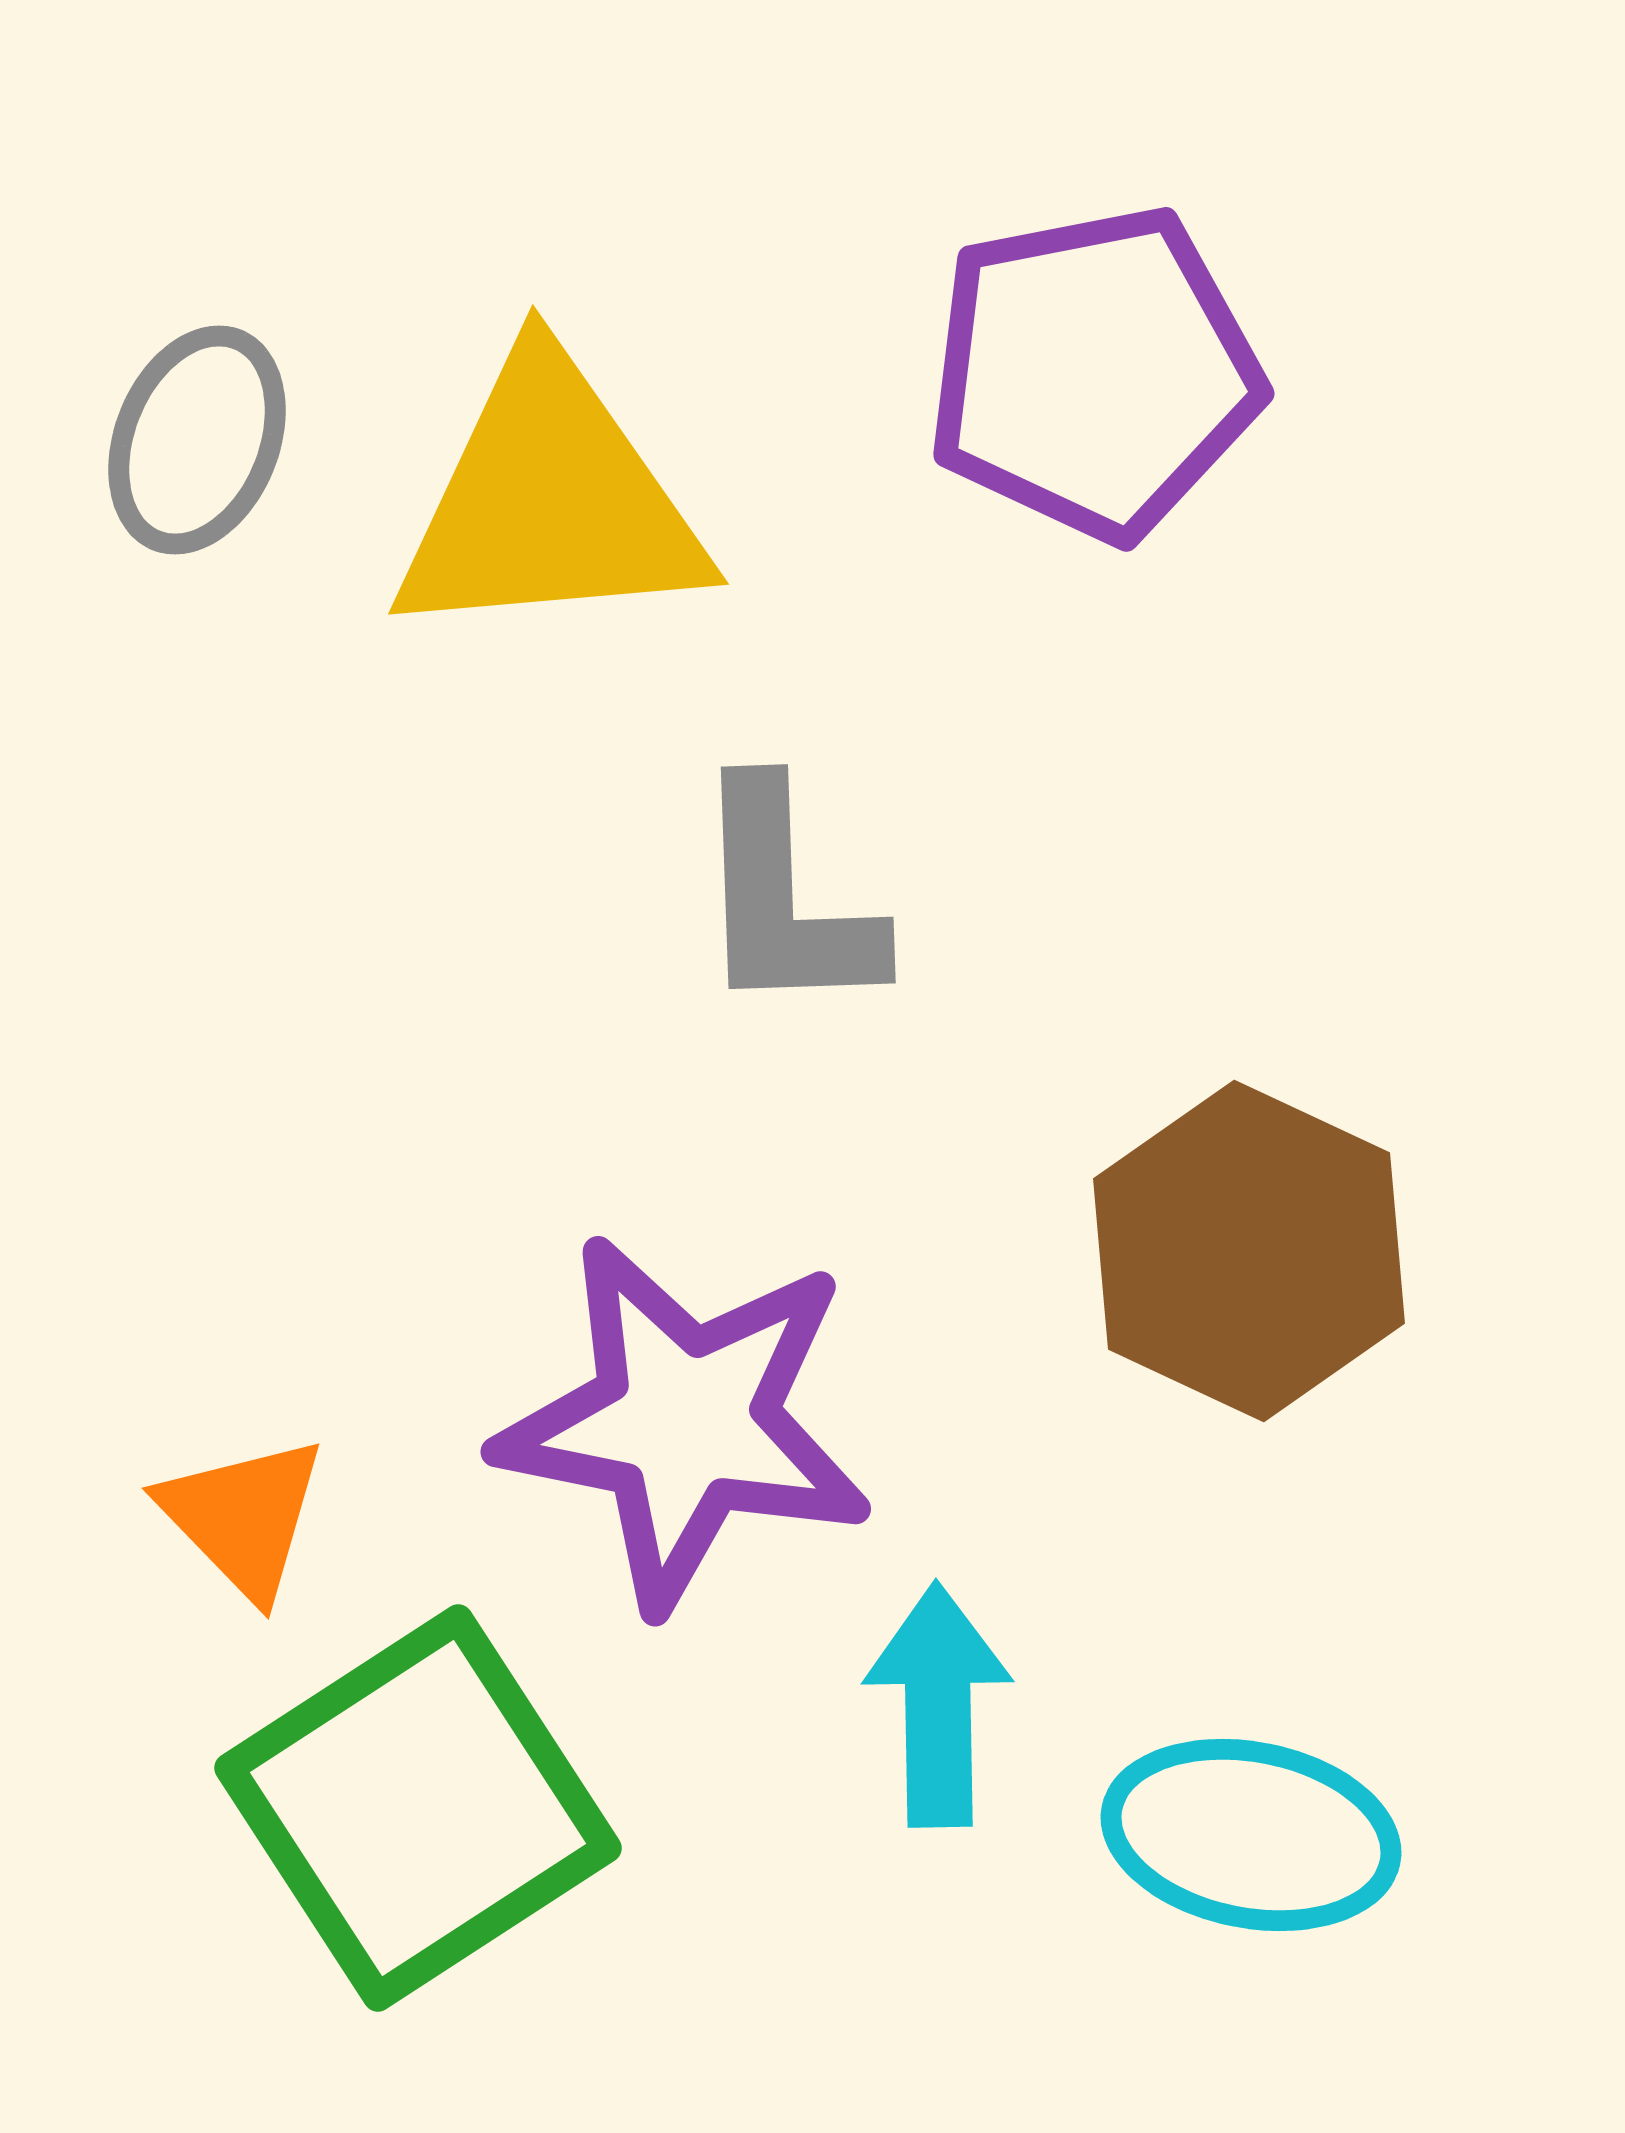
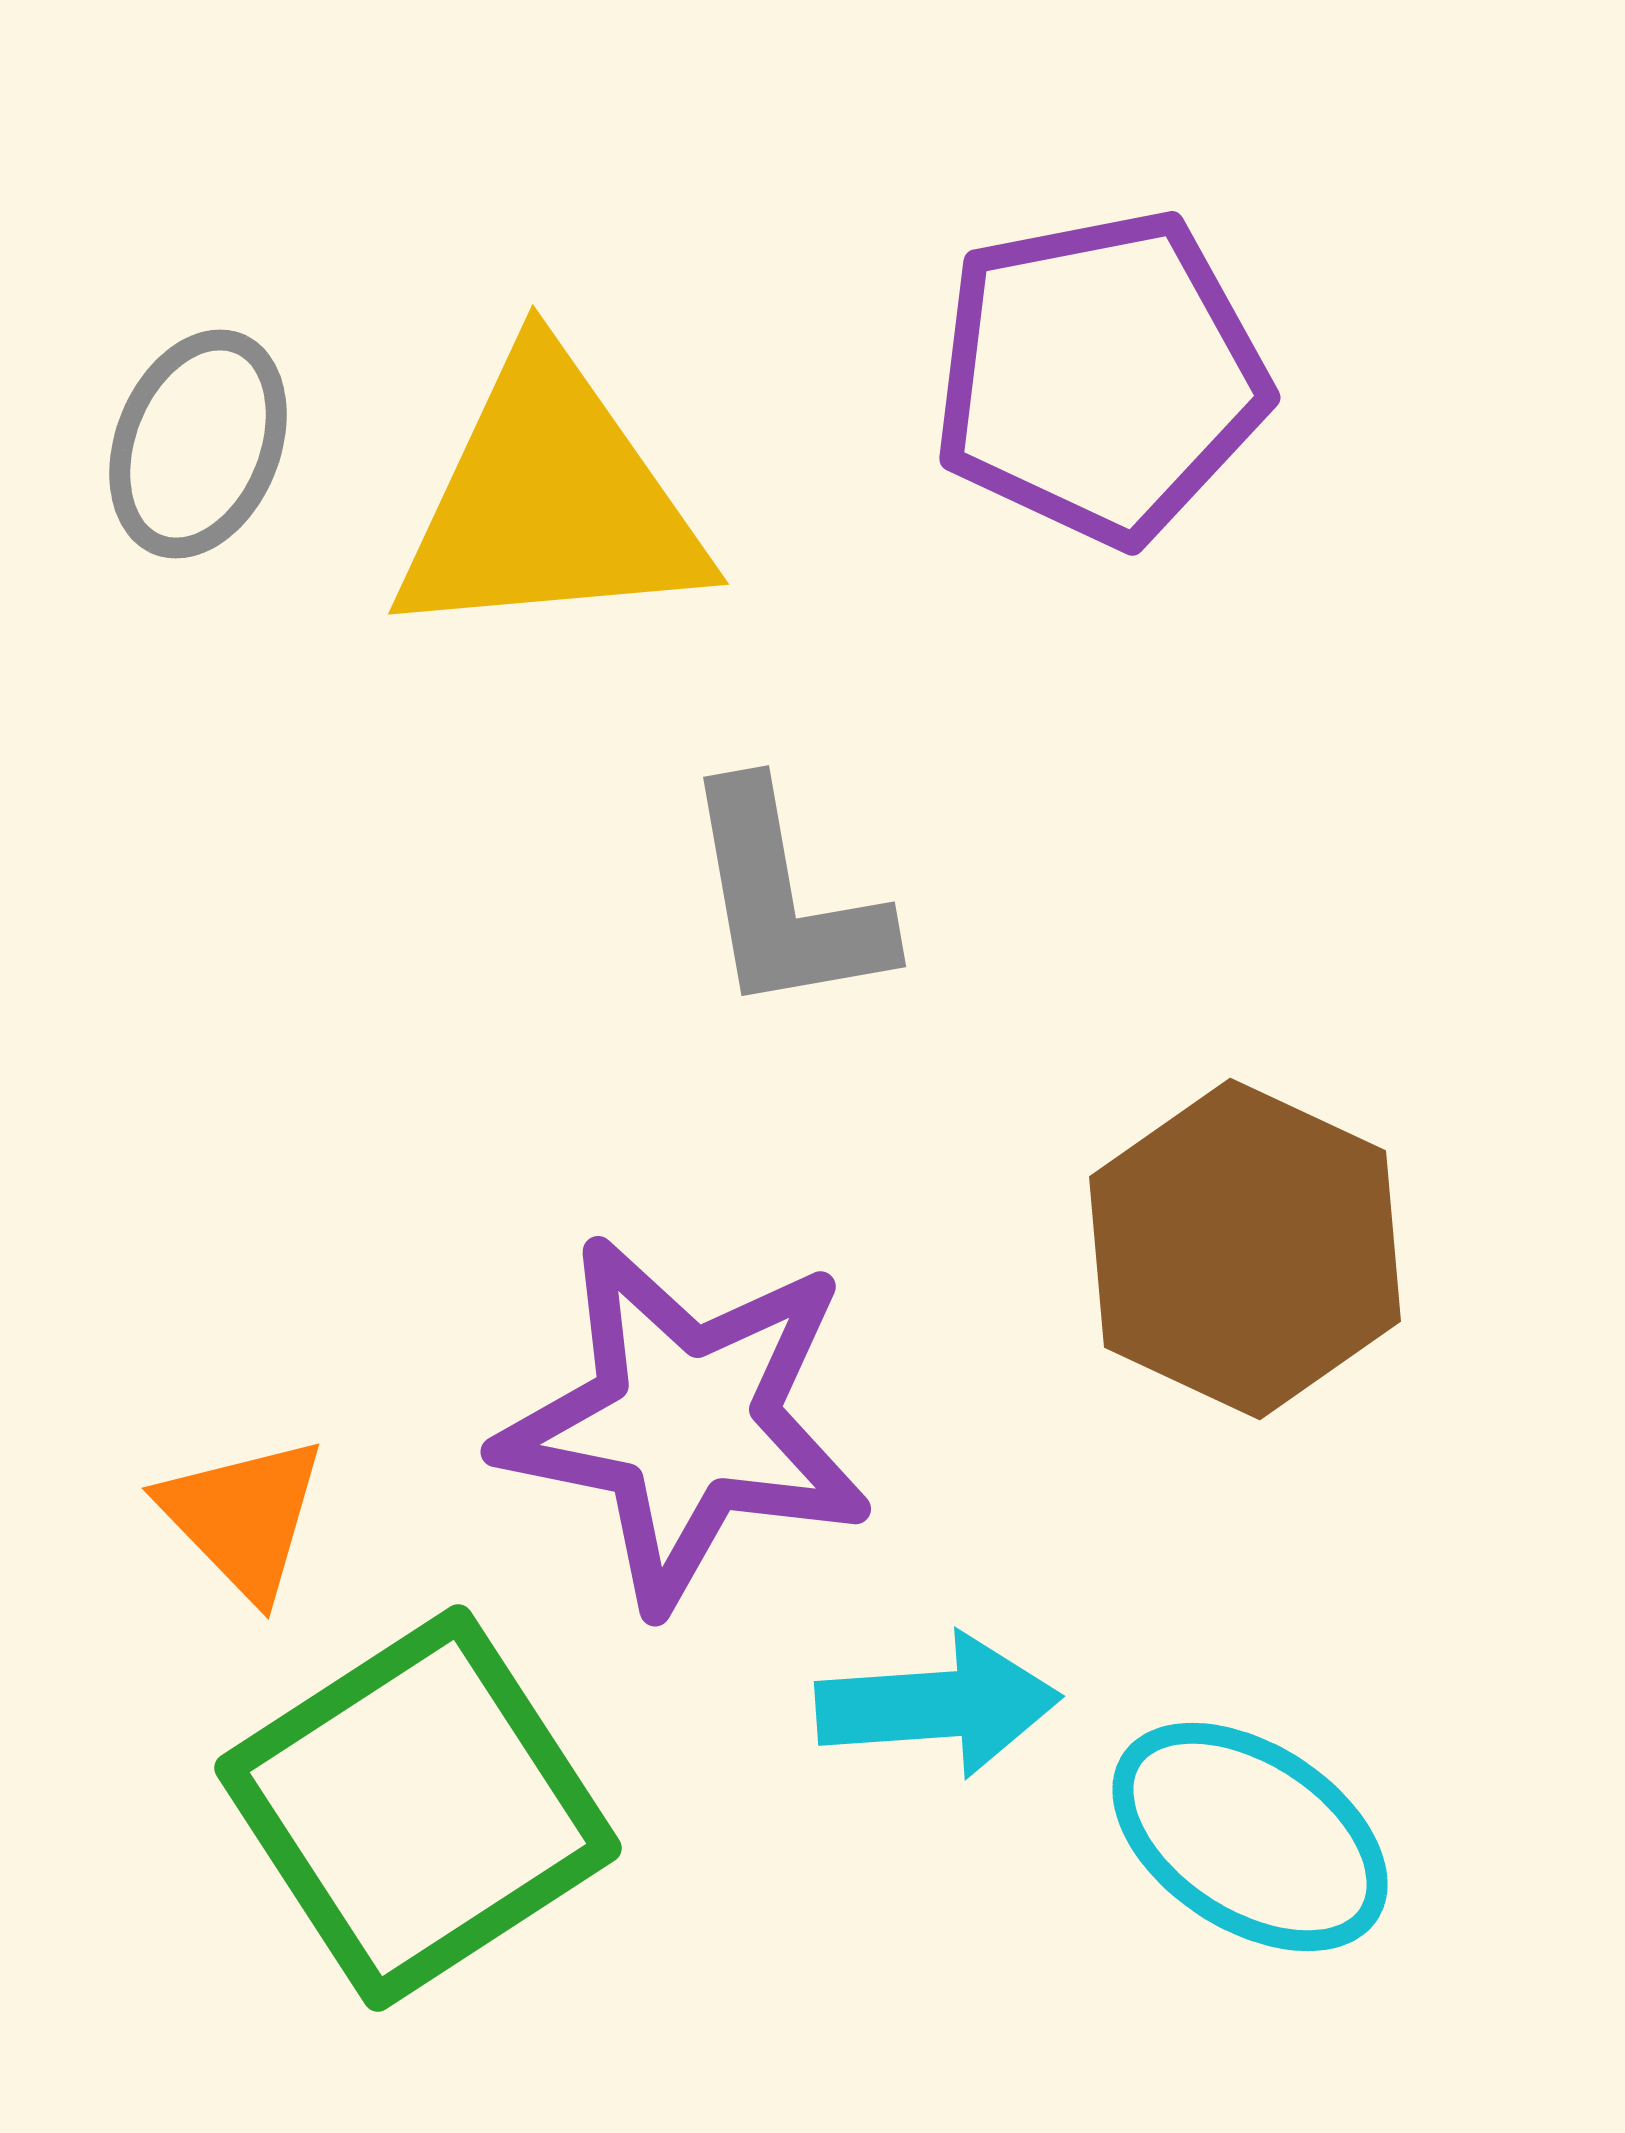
purple pentagon: moved 6 px right, 4 px down
gray ellipse: moved 1 px right, 4 px down
gray L-shape: rotated 8 degrees counterclockwise
brown hexagon: moved 4 px left, 2 px up
cyan arrow: rotated 87 degrees clockwise
cyan ellipse: moved 1 px left, 2 px down; rotated 22 degrees clockwise
